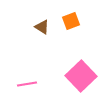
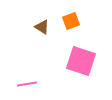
pink square: moved 15 px up; rotated 28 degrees counterclockwise
